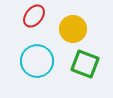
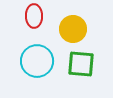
red ellipse: rotated 40 degrees counterclockwise
green square: moved 4 px left; rotated 16 degrees counterclockwise
